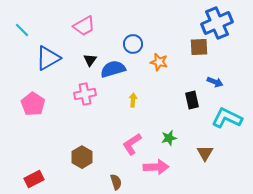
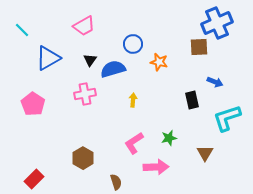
cyan L-shape: rotated 44 degrees counterclockwise
pink L-shape: moved 2 px right, 1 px up
brown hexagon: moved 1 px right, 1 px down
red rectangle: rotated 18 degrees counterclockwise
